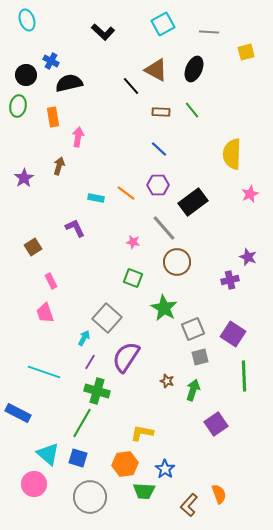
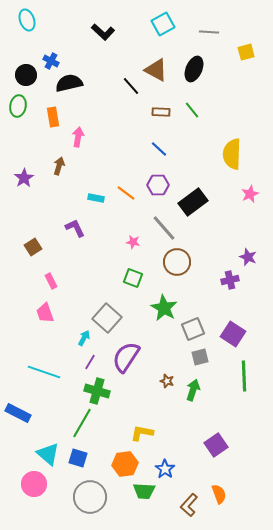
purple square at (216, 424): moved 21 px down
